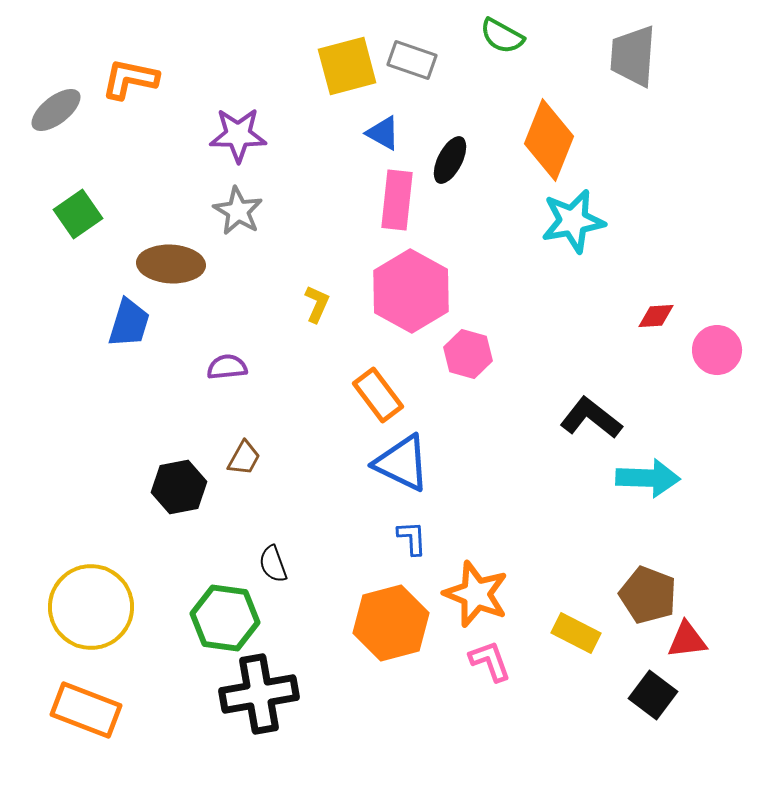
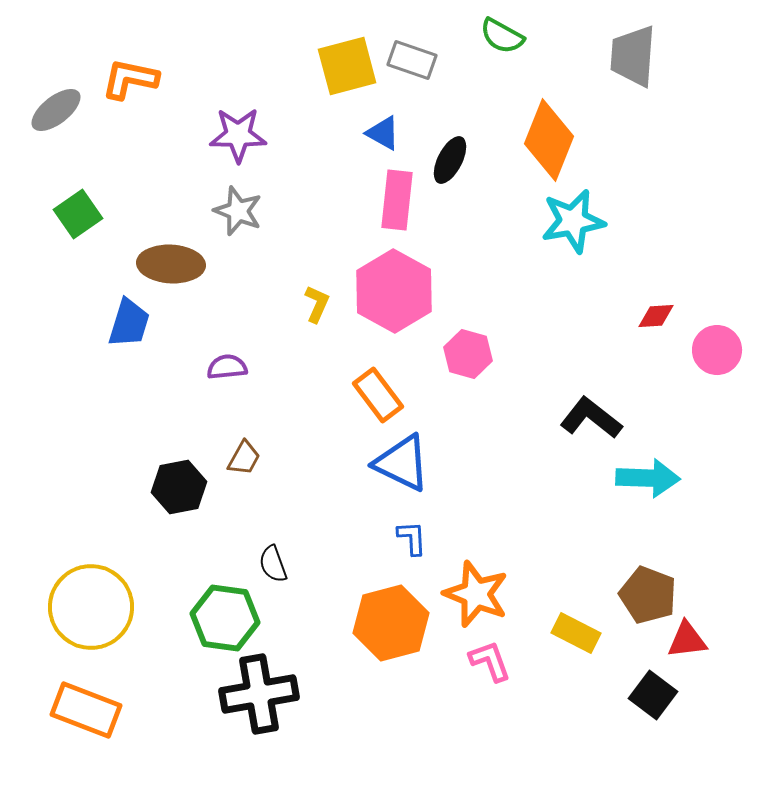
gray star at (238, 211): rotated 9 degrees counterclockwise
pink hexagon at (411, 291): moved 17 px left
